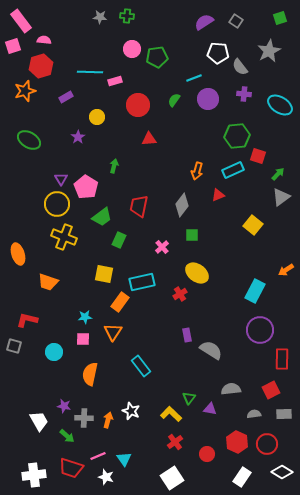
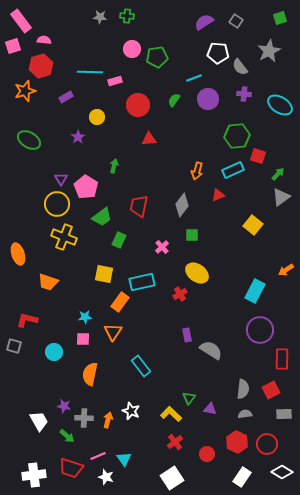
gray semicircle at (231, 389): moved 12 px right; rotated 102 degrees clockwise
gray semicircle at (254, 414): moved 9 px left
